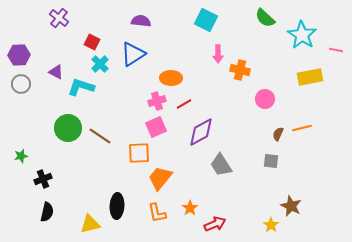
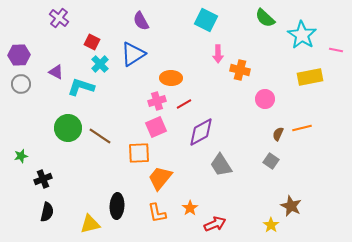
purple semicircle: rotated 126 degrees counterclockwise
gray square: rotated 28 degrees clockwise
